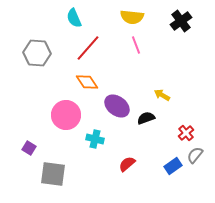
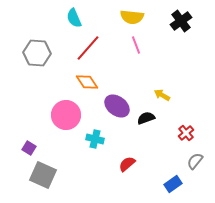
gray semicircle: moved 6 px down
blue rectangle: moved 18 px down
gray square: moved 10 px left, 1 px down; rotated 16 degrees clockwise
